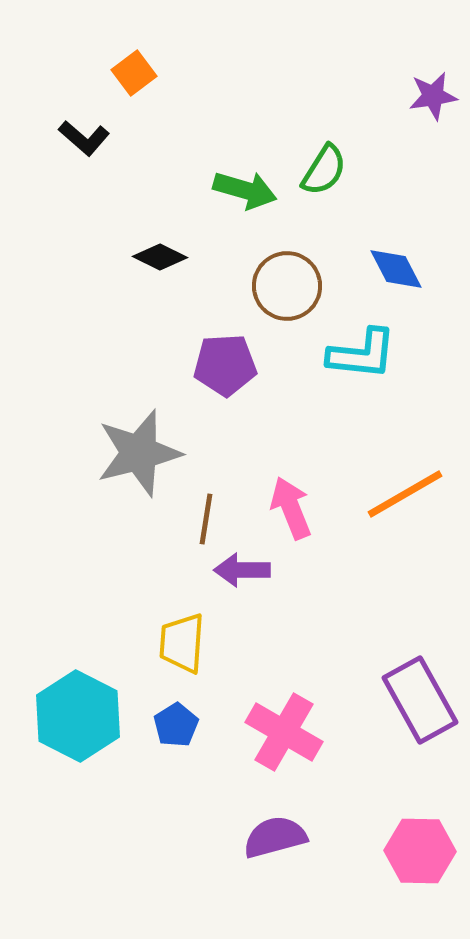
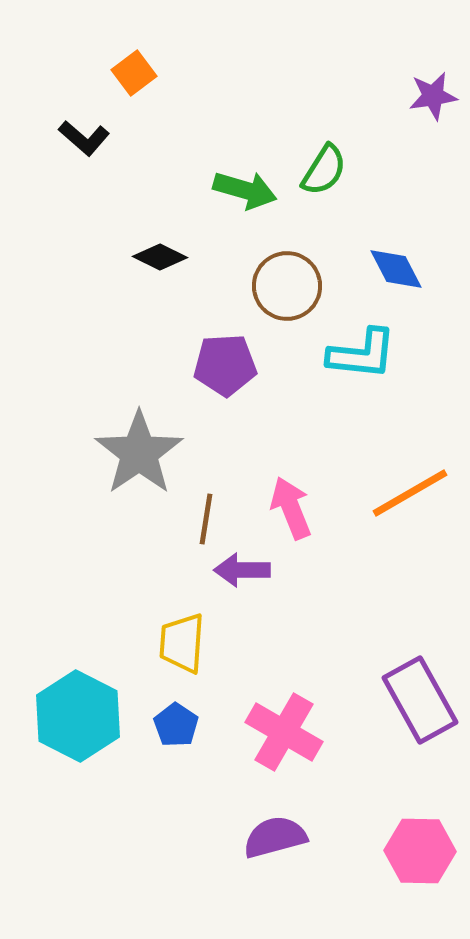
gray star: rotated 20 degrees counterclockwise
orange line: moved 5 px right, 1 px up
blue pentagon: rotated 6 degrees counterclockwise
